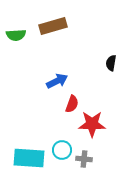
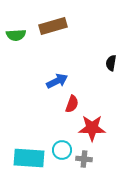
red star: moved 4 px down
